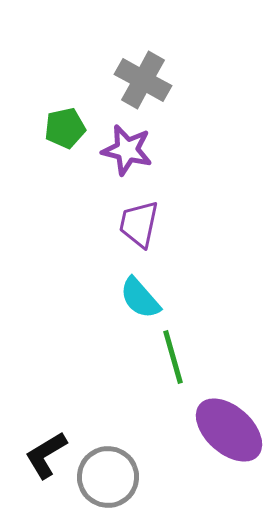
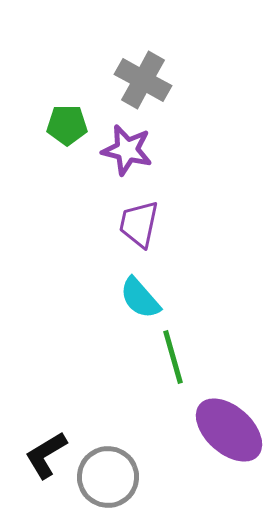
green pentagon: moved 2 px right, 3 px up; rotated 12 degrees clockwise
